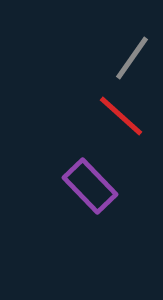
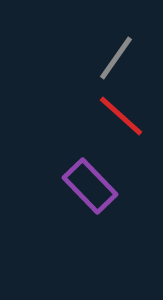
gray line: moved 16 px left
